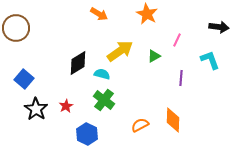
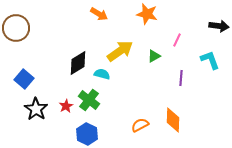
orange star: rotated 15 degrees counterclockwise
black arrow: moved 1 px up
green cross: moved 15 px left
